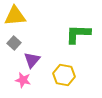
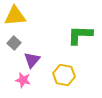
green L-shape: moved 2 px right, 1 px down
